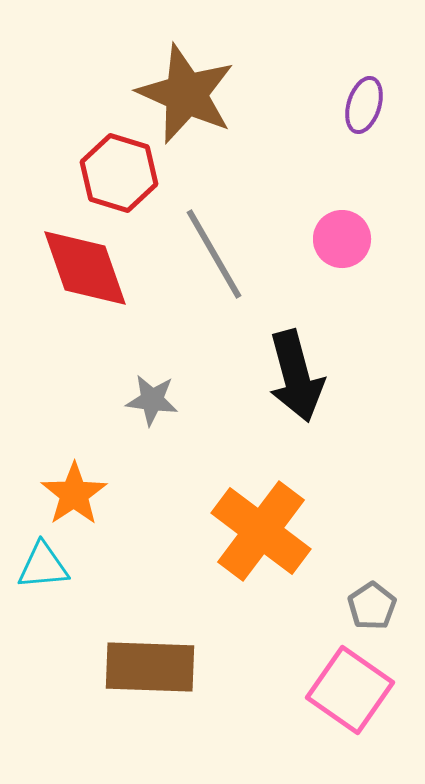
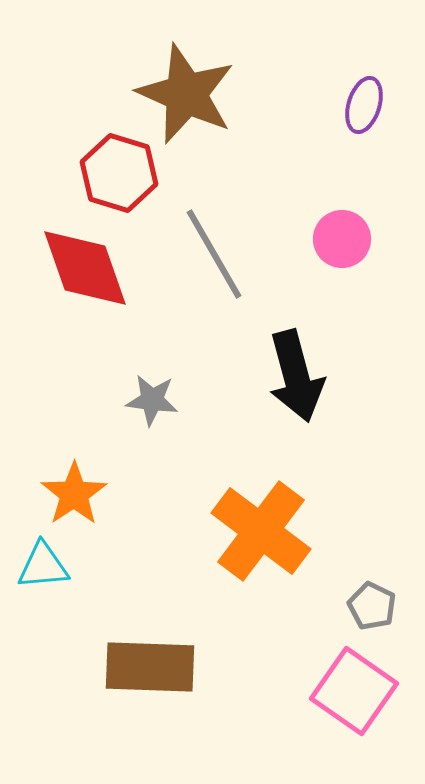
gray pentagon: rotated 12 degrees counterclockwise
pink square: moved 4 px right, 1 px down
